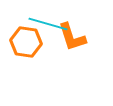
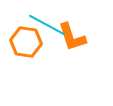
cyan line: moved 1 px left, 1 px down; rotated 12 degrees clockwise
